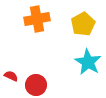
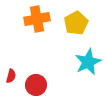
yellow pentagon: moved 7 px left, 1 px up
cyan star: rotated 16 degrees clockwise
red semicircle: rotated 80 degrees clockwise
